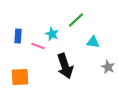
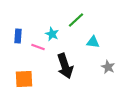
pink line: moved 1 px down
orange square: moved 4 px right, 2 px down
